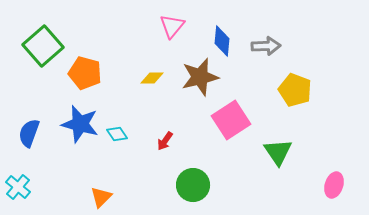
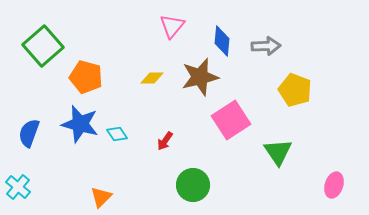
orange pentagon: moved 1 px right, 4 px down
